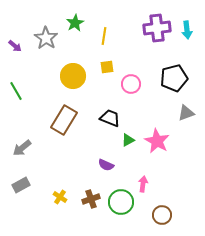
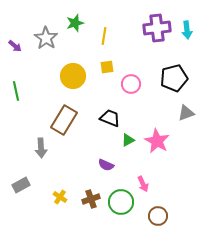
green star: rotated 12 degrees clockwise
green line: rotated 18 degrees clockwise
gray arrow: moved 19 px right; rotated 54 degrees counterclockwise
pink arrow: rotated 147 degrees clockwise
brown circle: moved 4 px left, 1 px down
